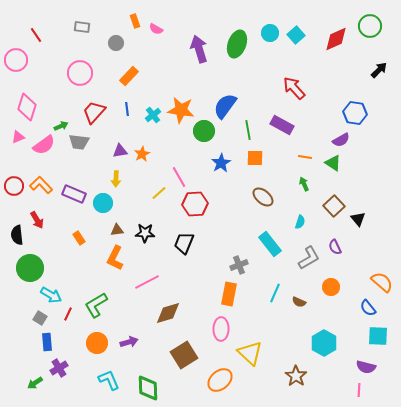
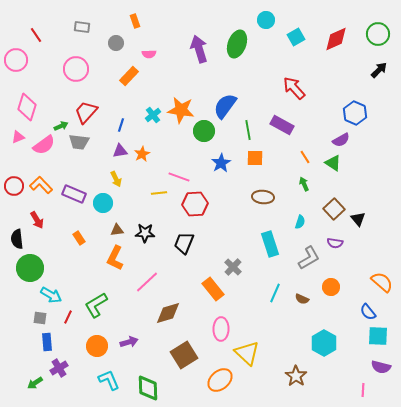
green circle at (370, 26): moved 8 px right, 8 px down
pink semicircle at (156, 29): moved 7 px left, 25 px down; rotated 32 degrees counterclockwise
cyan circle at (270, 33): moved 4 px left, 13 px up
cyan square at (296, 35): moved 2 px down; rotated 12 degrees clockwise
pink circle at (80, 73): moved 4 px left, 4 px up
blue line at (127, 109): moved 6 px left, 16 px down; rotated 24 degrees clockwise
red trapezoid at (94, 112): moved 8 px left
blue hexagon at (355, 113): rotated 15 degrees clockwise
orange line at (305, 157): rotated 48 degrees clockwise
pink line at (179, 177): rotated 40 degrees counterclockwise
yellow arrow at (116, 179): rotated 28 degrees counterclockwise
yellow line at (159, 193): rotated 35 degrees clockwise
brown ellipse at (263, 197): rotated 35 degrees counterclockwise
brown square at (334, 206): moved 3 px down
black semicircle at (17, 235): moved 4 px down
cyan rectangle at (270, 244): rotated 20 degrees clockwise
purple semicircle at (335, 247): moved 4 px up; rotated 56 degrees counterclockwise
gray cross at (239, 265): moved 6 px left, 2 px down; rotated 24 degrees counterclockwise
pink line at (147, 282): rotated 15 degrees counterclockwise
orange rectangle at (229, 294): moved 16 px left, 5 px up; rotated 50 degrees counterclockwise
brown semicircle at (299, 302): moved 3 px right, 3 px up
blue semicircle at (368, 308): moved 4 px down
red line at (68, 314): moved 3 px down
gray square at (40, 318): rotated 24 degrees counterclockwise
orange circle at (97, 343): moved 3 px down
yellow triangle at (250, 353): moved 3 px left
purple semicircle at (366, 367): moved 15 px right
pink line at (359, 390): moved 4 px right
